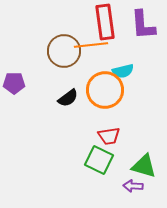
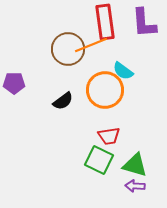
purple L-shape: moved 1 px right, 2 px up
orange line: rotated 16 degrees counterclockwise
brown circle: moved 4 px right, 2 px up
cyan semicircle: rotated 50 degrees clockwise
black semicircle: moved 5 px left, 3 px down
green triangle: moved 9 px left, 1 px up
purple arrow: moved 2 px right
